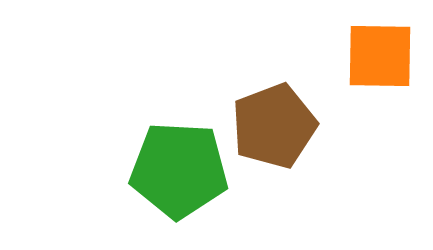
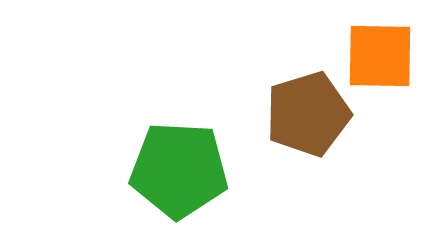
brown pentagon: moved 34 px right, 12 px up; rotated 4 degrees clockwise
